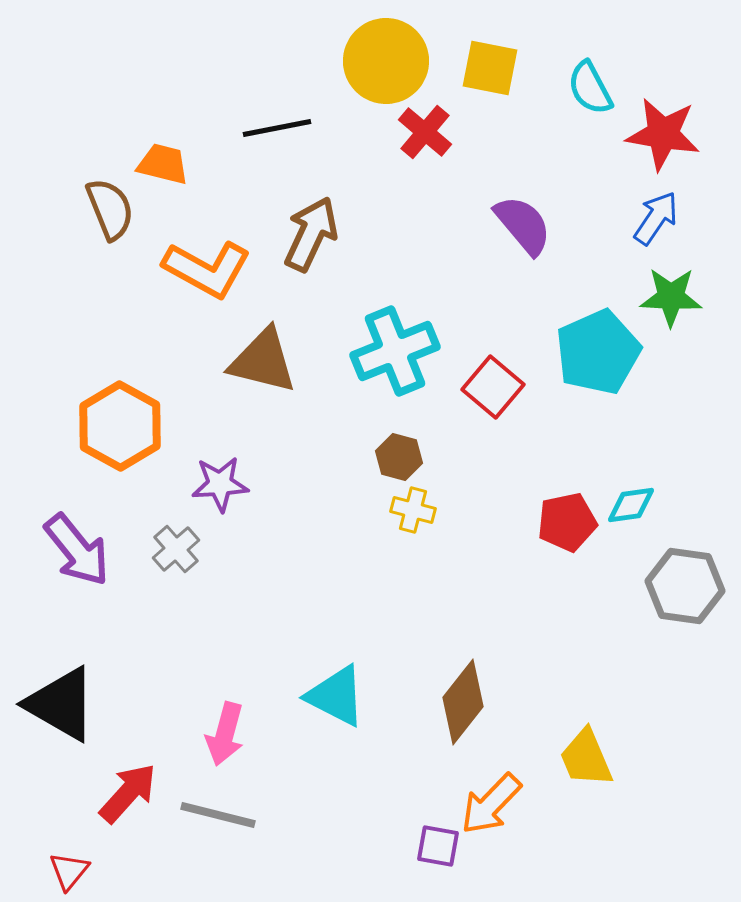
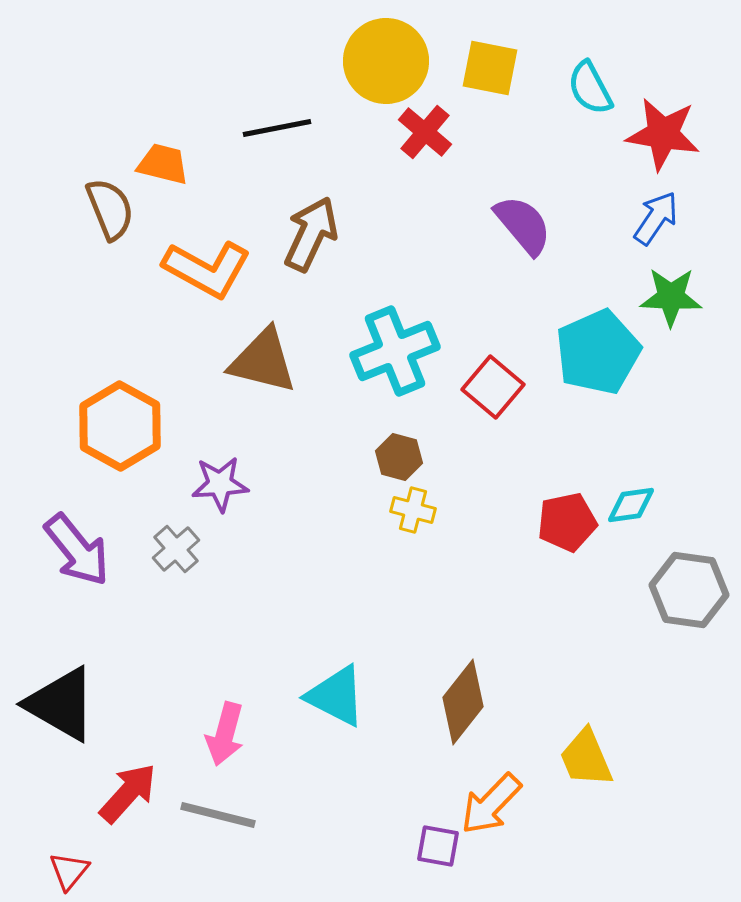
gray hexagon: moved 4 px right, 4 px down
